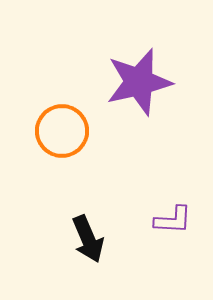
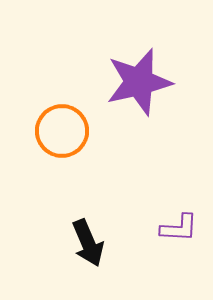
purple L-shape: moved 6 px right, 8 px down
black arrow: moved 4 px down
